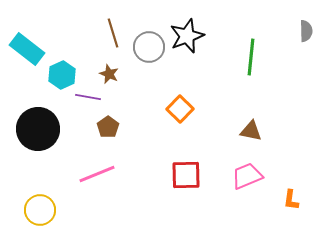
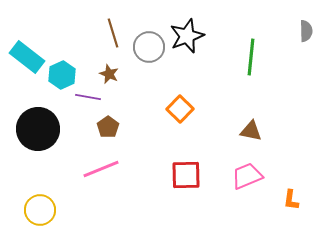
cyan rectangle: moved 8 px down
pink line: moved 4 px right, 5 px up
